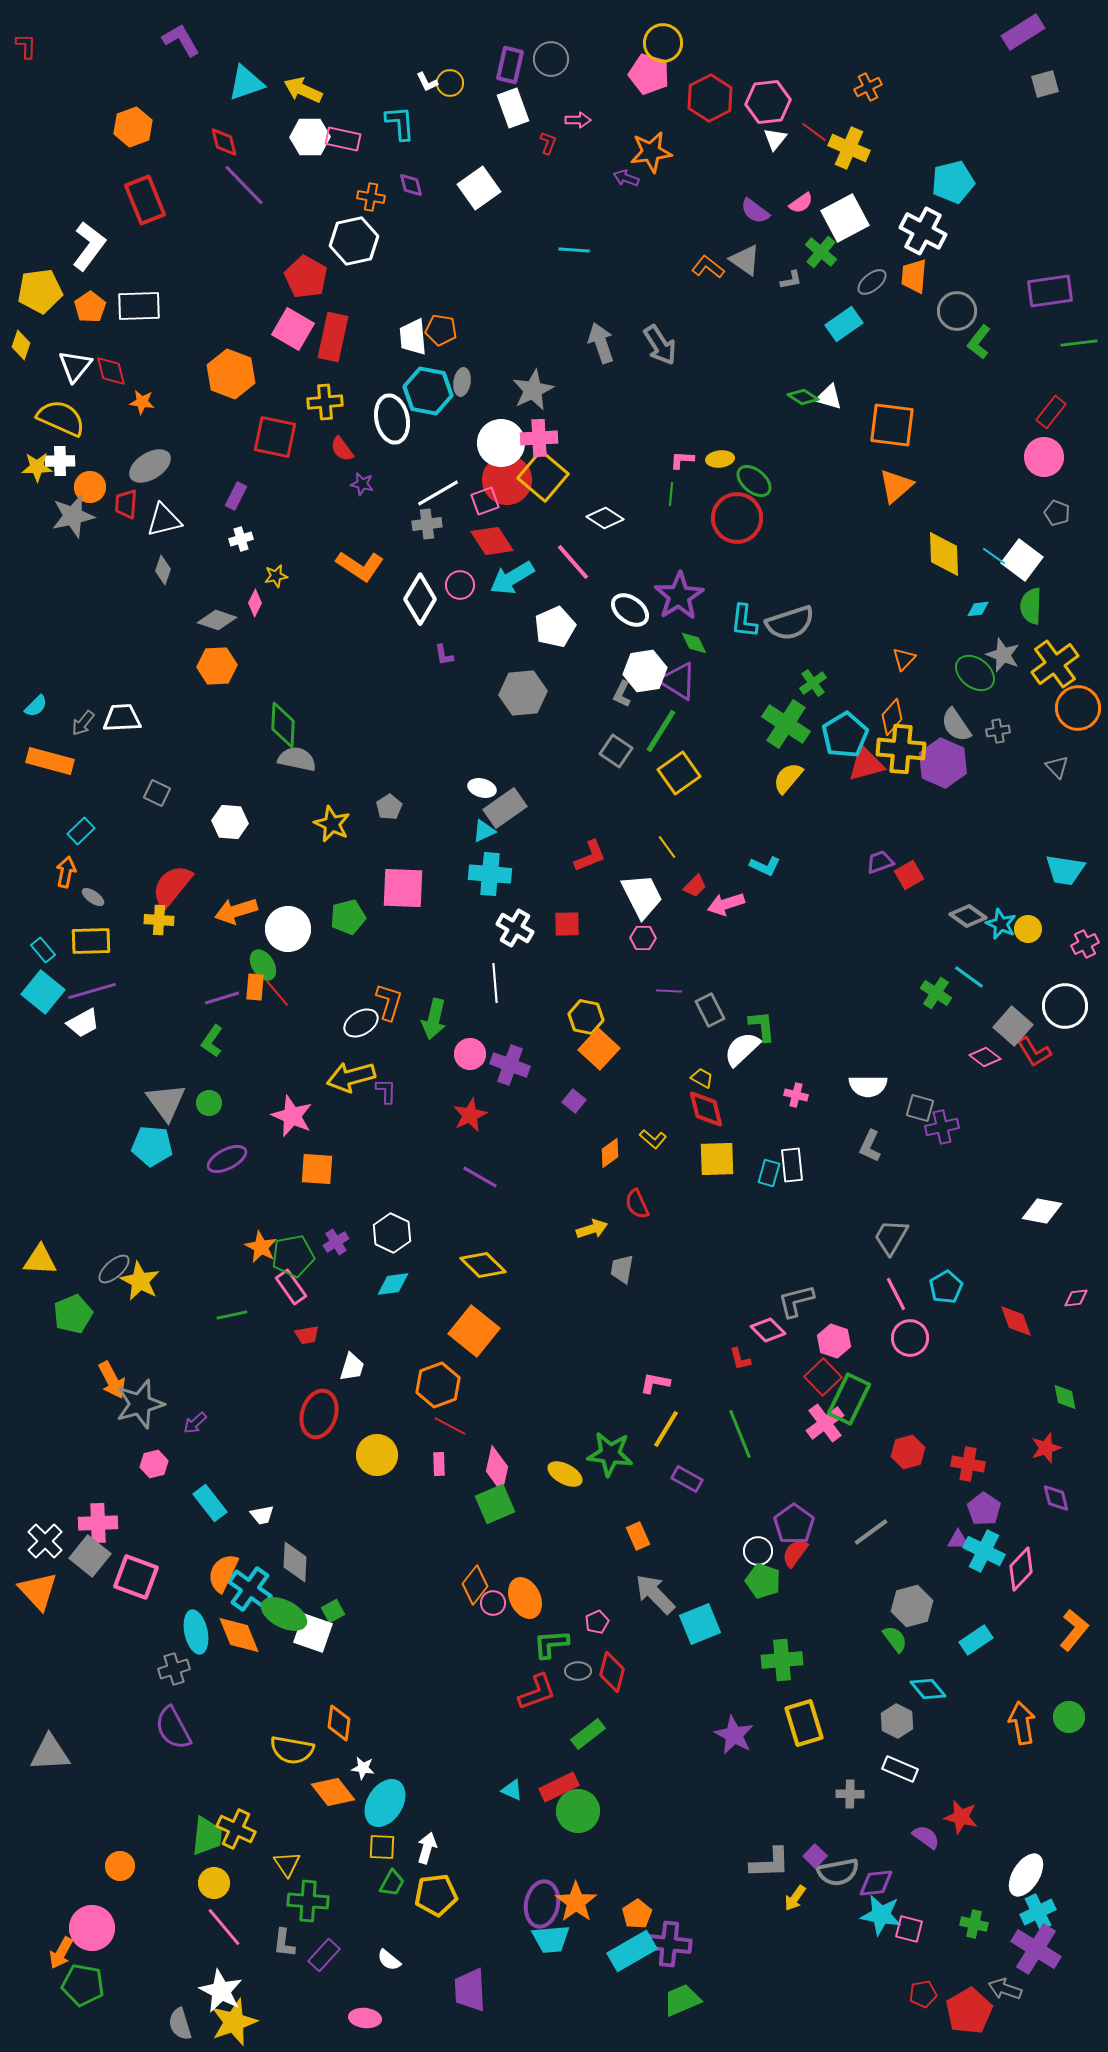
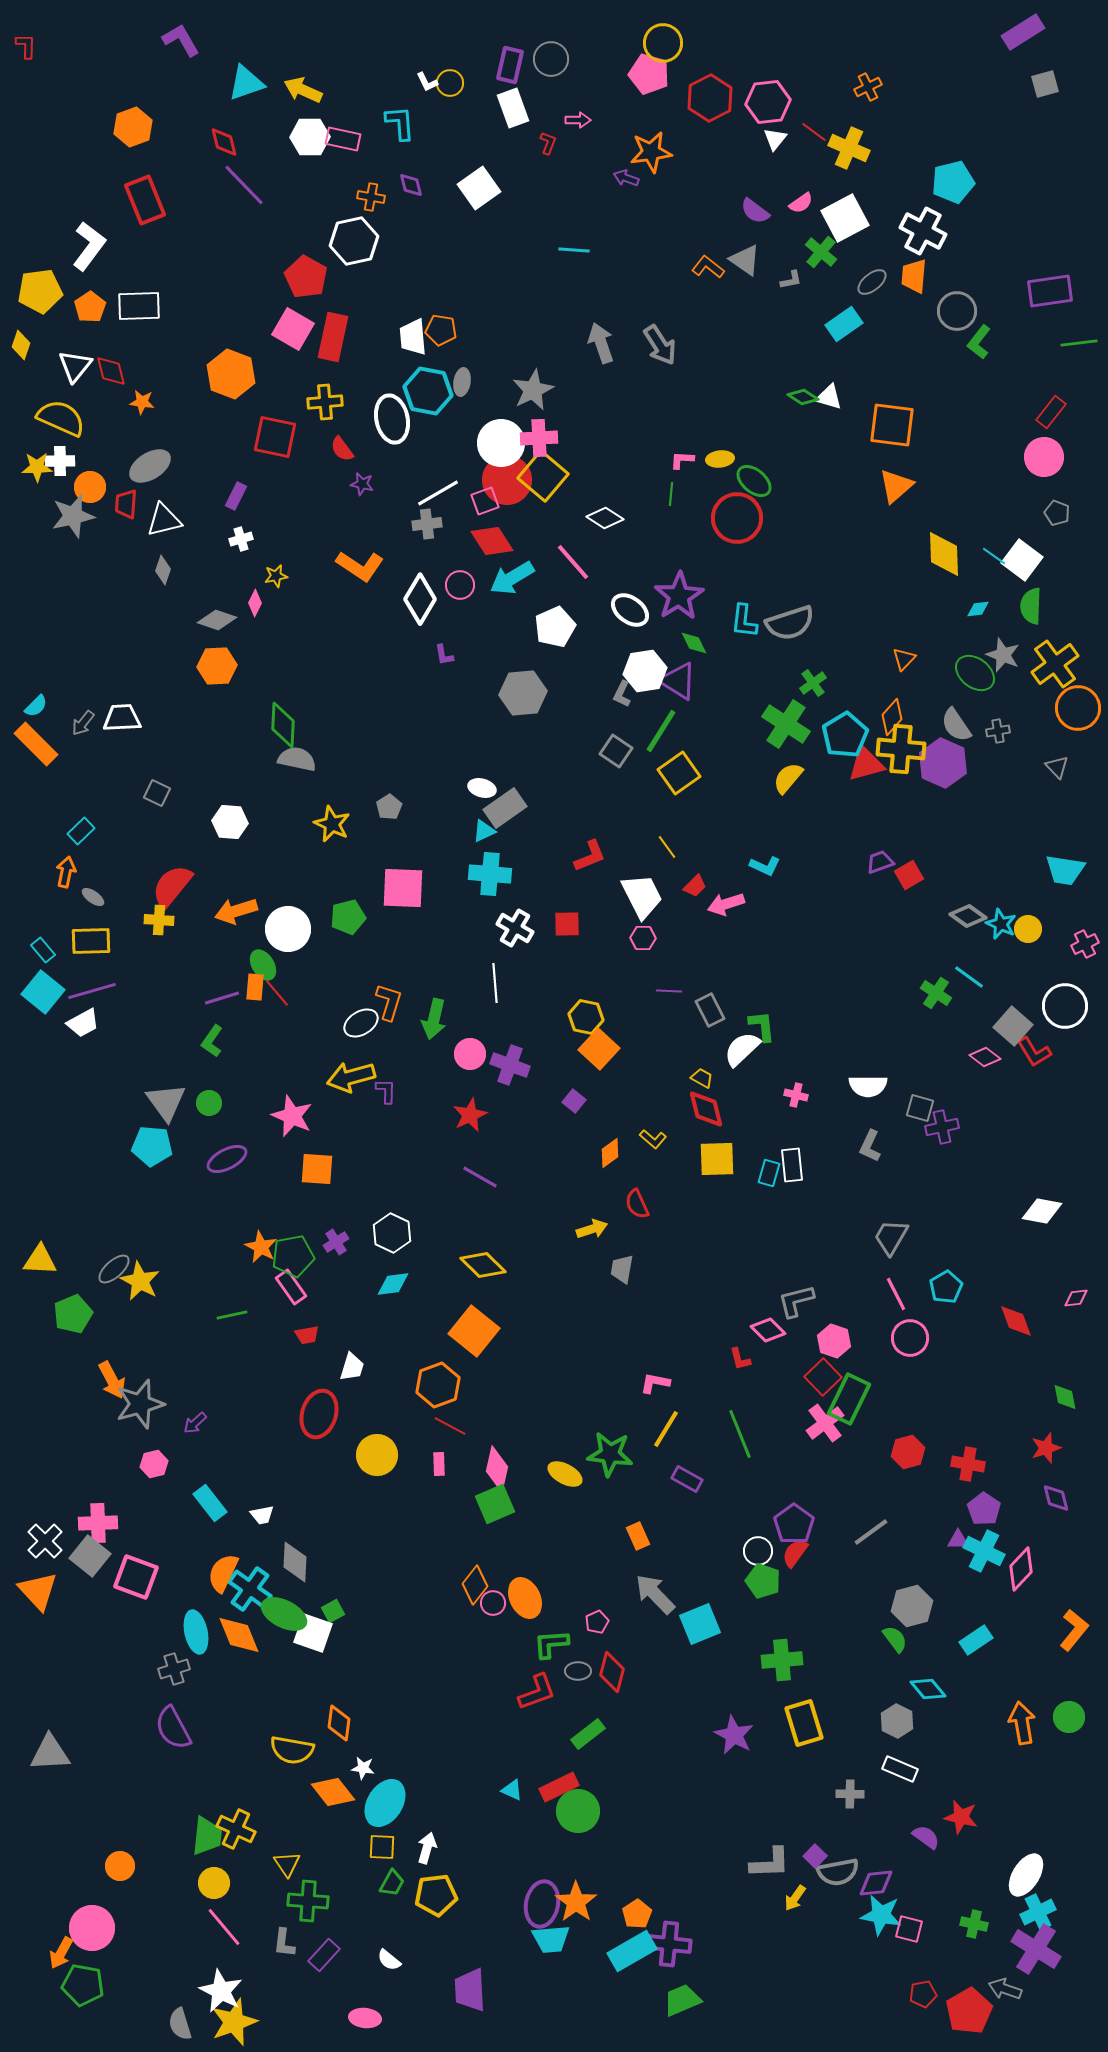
orange rectangle at (50, 761): moved 14 px left, 17 px up; rotated 30 degrees clockwise
